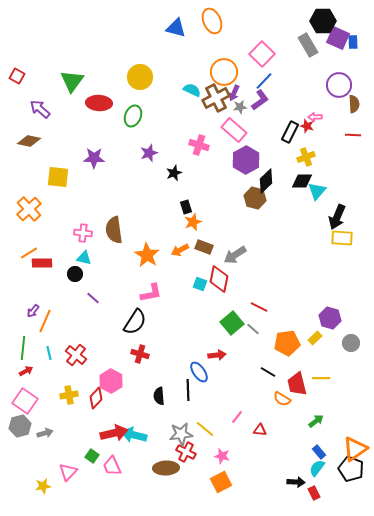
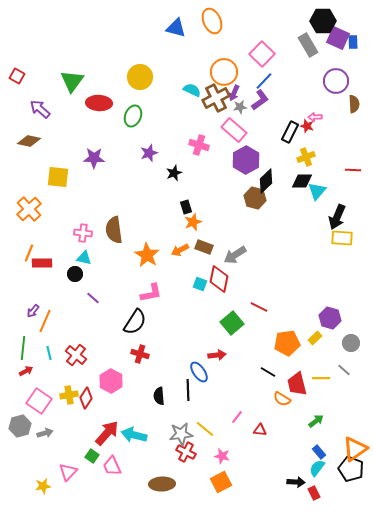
purple circle at (339, 85): moved 3 px left, 4 px up
red line at (353, 135): moved 35 px down
orange line at (29, 253): rotated 36 degrees counterclockwise
gray line at (253, 329): moved 91 px right, 41 px down
red diamond at (96, 398): moved 10 px left; rotated 10 degrees counterclockwise
pink square at (25, 401): moved 14 px right
red arrow at (114, 433): moved 7 px left; rotated 36 degrees counterclockwise
brown ellipse at (166, 468): moved 4 px left, 16 px down
